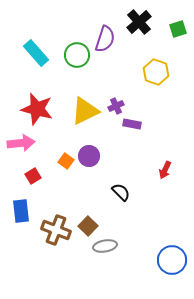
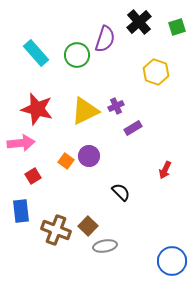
green square: moved 1 px left, 2 px up
purple rectangle: moved 1 px right, 4 px down; rotated 42 degrees counterclockwise
blue circle: moved 1 px down
